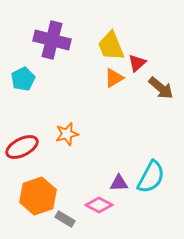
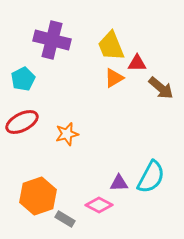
red triangle: rotated 42 degrees clockwise
red ellipse: moved 25 px up
